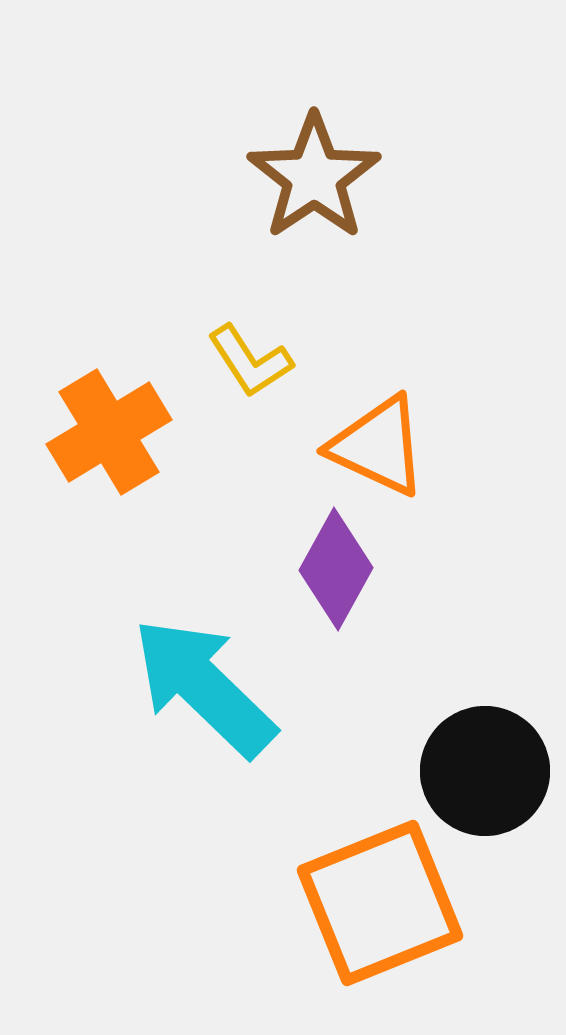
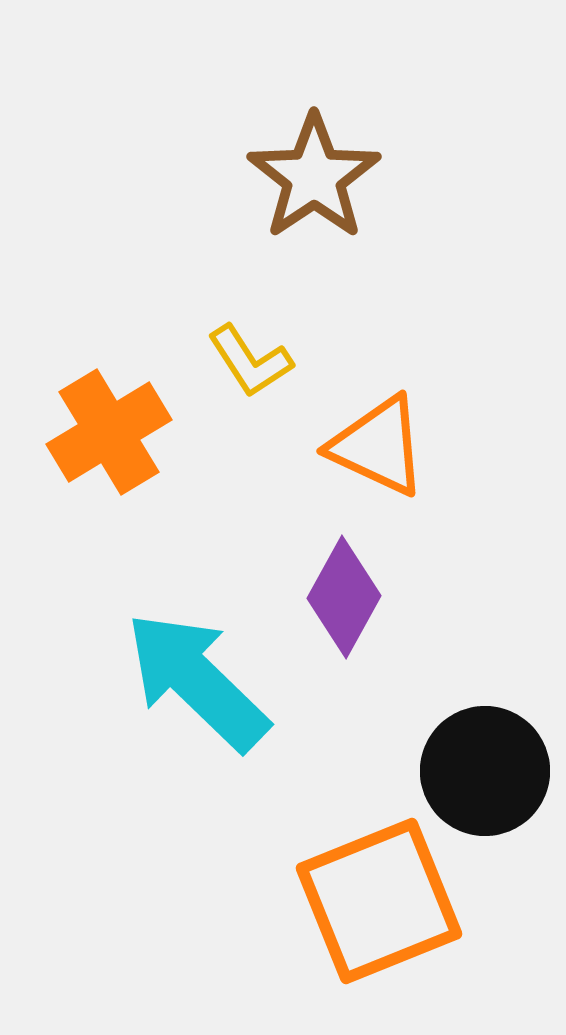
purple diamond: moved 8 px right, 28 px down
cyan arrow: moved 7 px left, 6 px up
orange square: moved 1 px left, 2 px up
